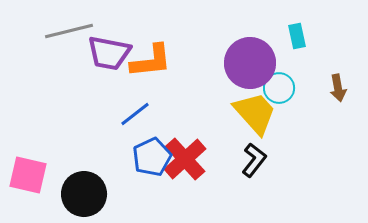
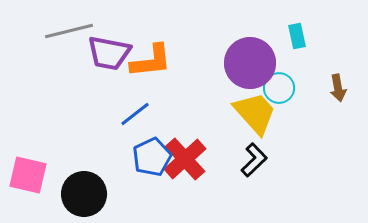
black L-shape: rotated 8 degrees clockwise
